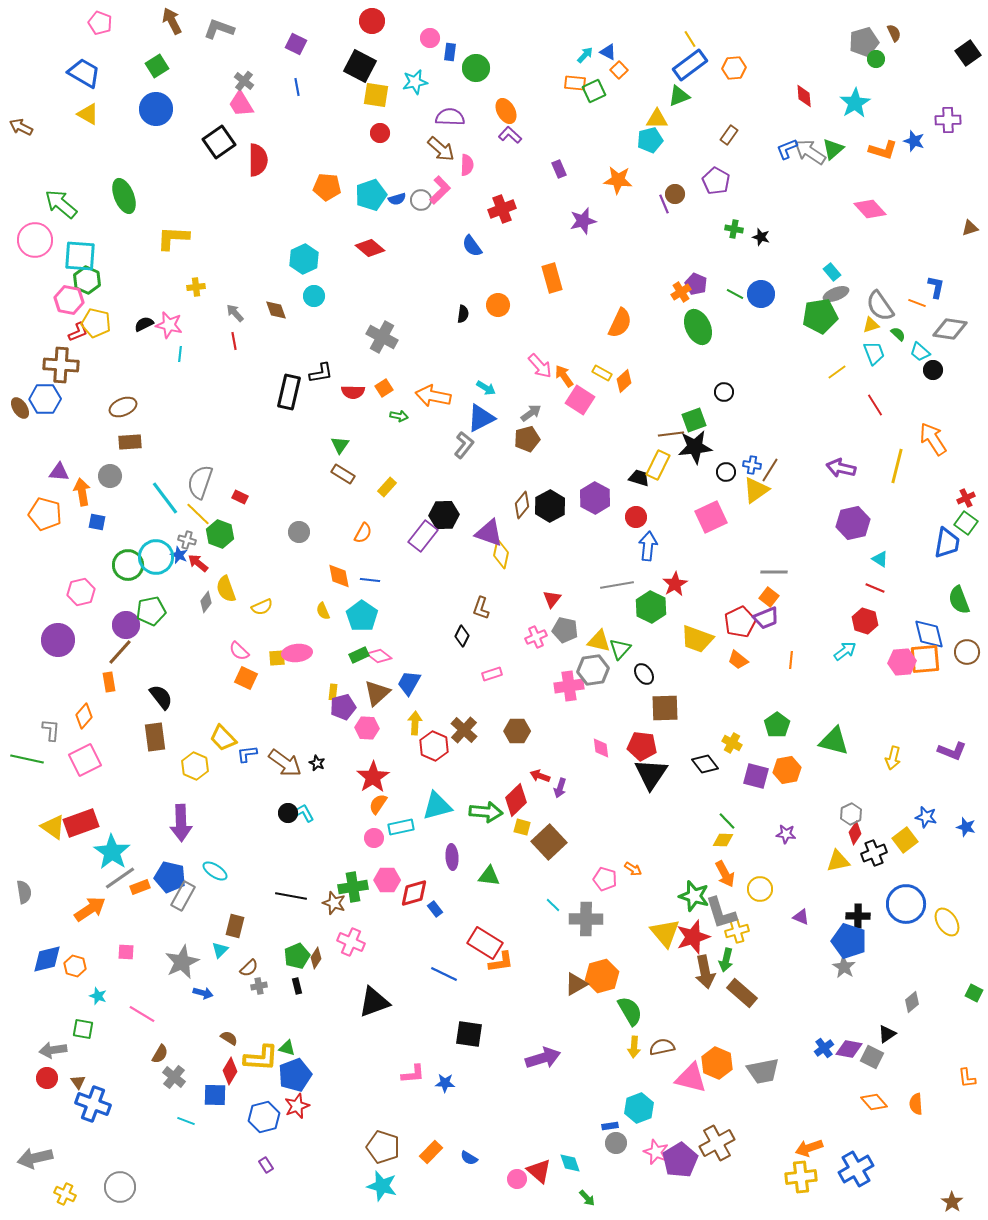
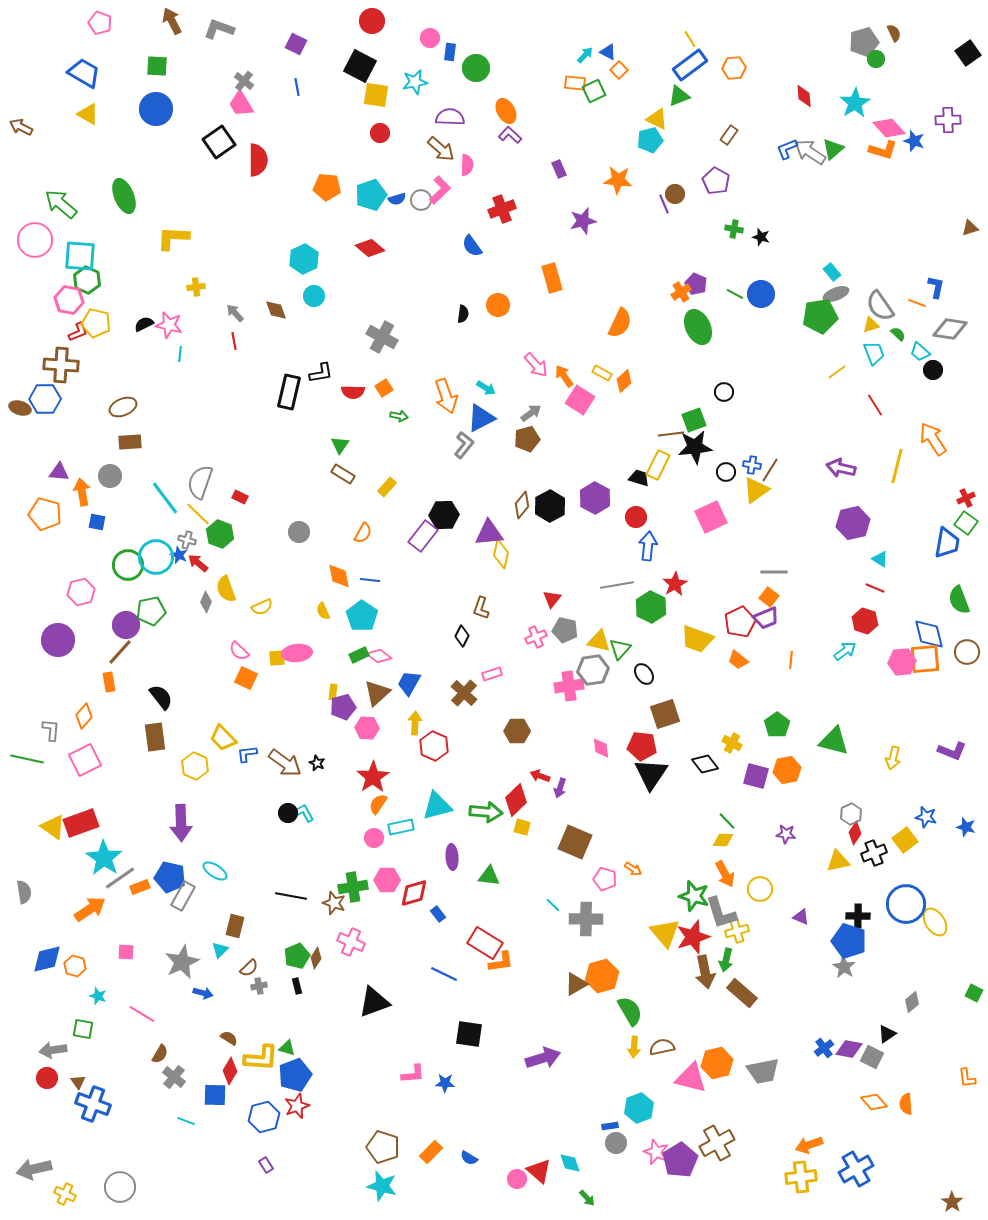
green square at (157, 66): rotated 35 degrees clockwise
yellow triangle at (657, 119): rotated 25 degrees clockwise
pink diamond at (870, 209): moved 19 px right, 81 px up
pink arrow at (540, 366): moved 4 px left, 1 px up
orange arrow at (433, 396): moved 13 px right; rotated 120 degrees counterclockwise
brown ellipse at (20, 408): rotated 40 degrees counterclockwise
purple triangle at (489, 533): rotated 24 degrees counterclockwise
gray diamond at (206, 602): rotated 15 degrees counterclockwise
brown square at (665, 708): moved 6 px down; rotated 16 degrees counterclockwise
brown cross at (464, 730): moved 37 px up
brown square at (549, 842): moved 26 px right; rotated 24 degrees counterclockwise
cyan star at (112, 852): moved 8 px left, 6 px down
blue rectangle at (435, 909): moved 3 px right, 5 px down
yellow ellipse at (947, 922): moved 12 px left
orange hexagon at (717, 1063): rotated 24 degrees clockwise
orange semicircle at (916, 1104): moved 10 px left
orange arrow at (809, 1148): moved 3 px up
gray arrow at (35, 1158): moved 1 px left, 11 px down
